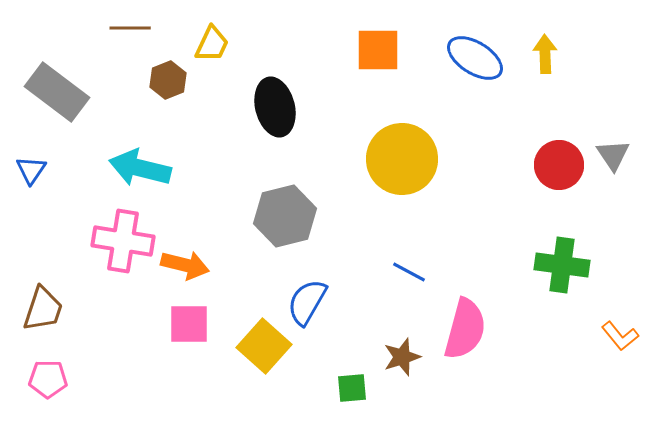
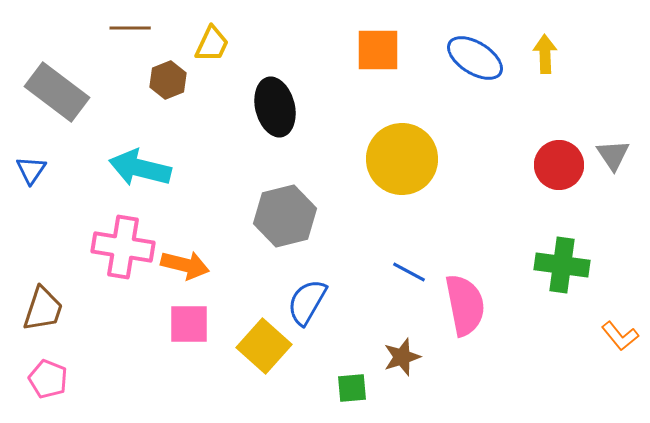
pink cross: moved 6 px down
pink semicircle: moved 24 px up; rotated 26 degrees counterclockwise
pink pentagon: rotated 21 degrees clockwise
